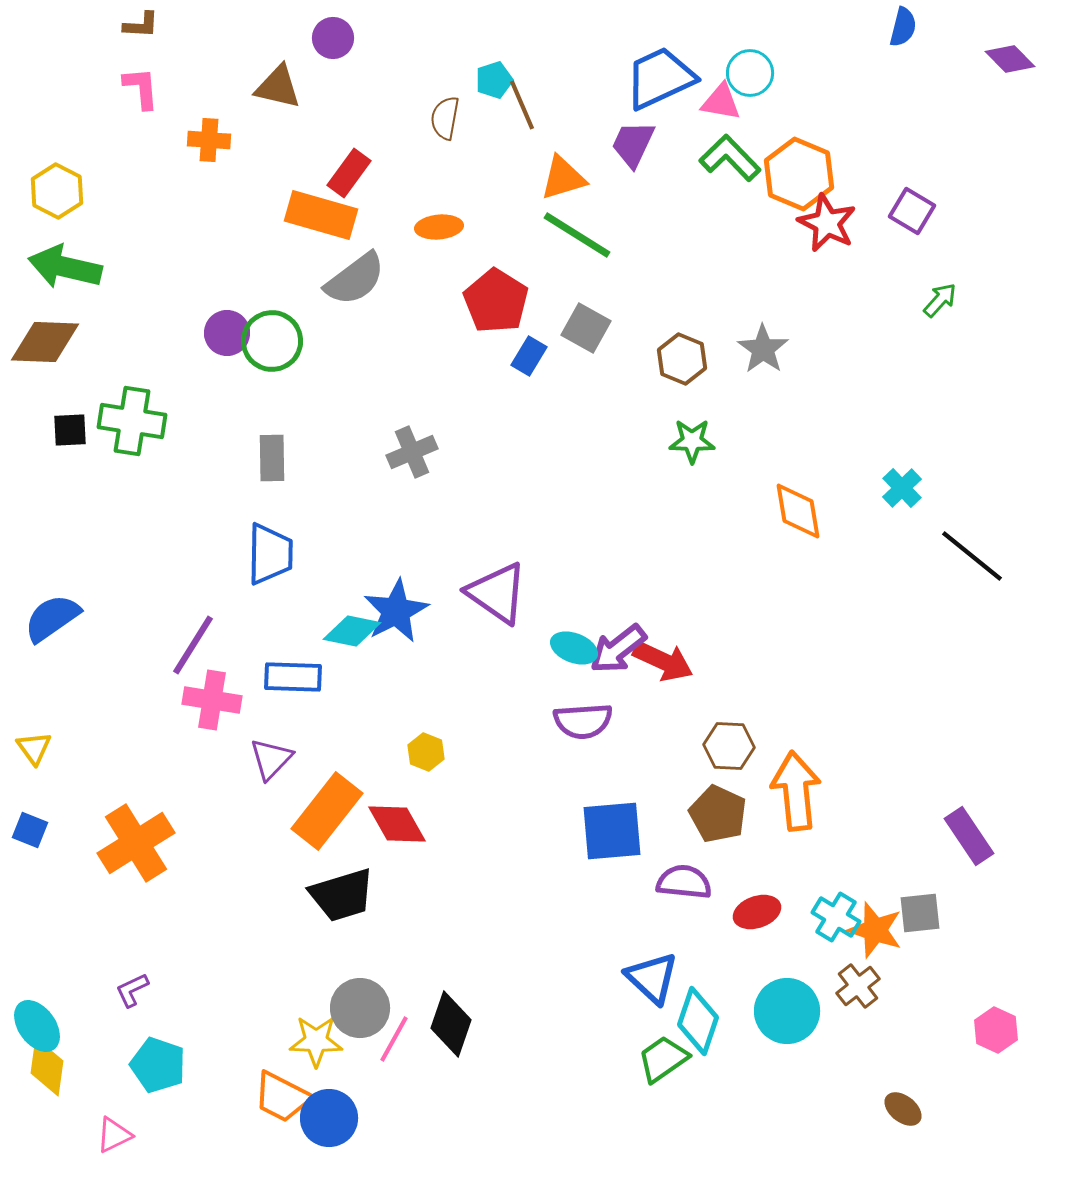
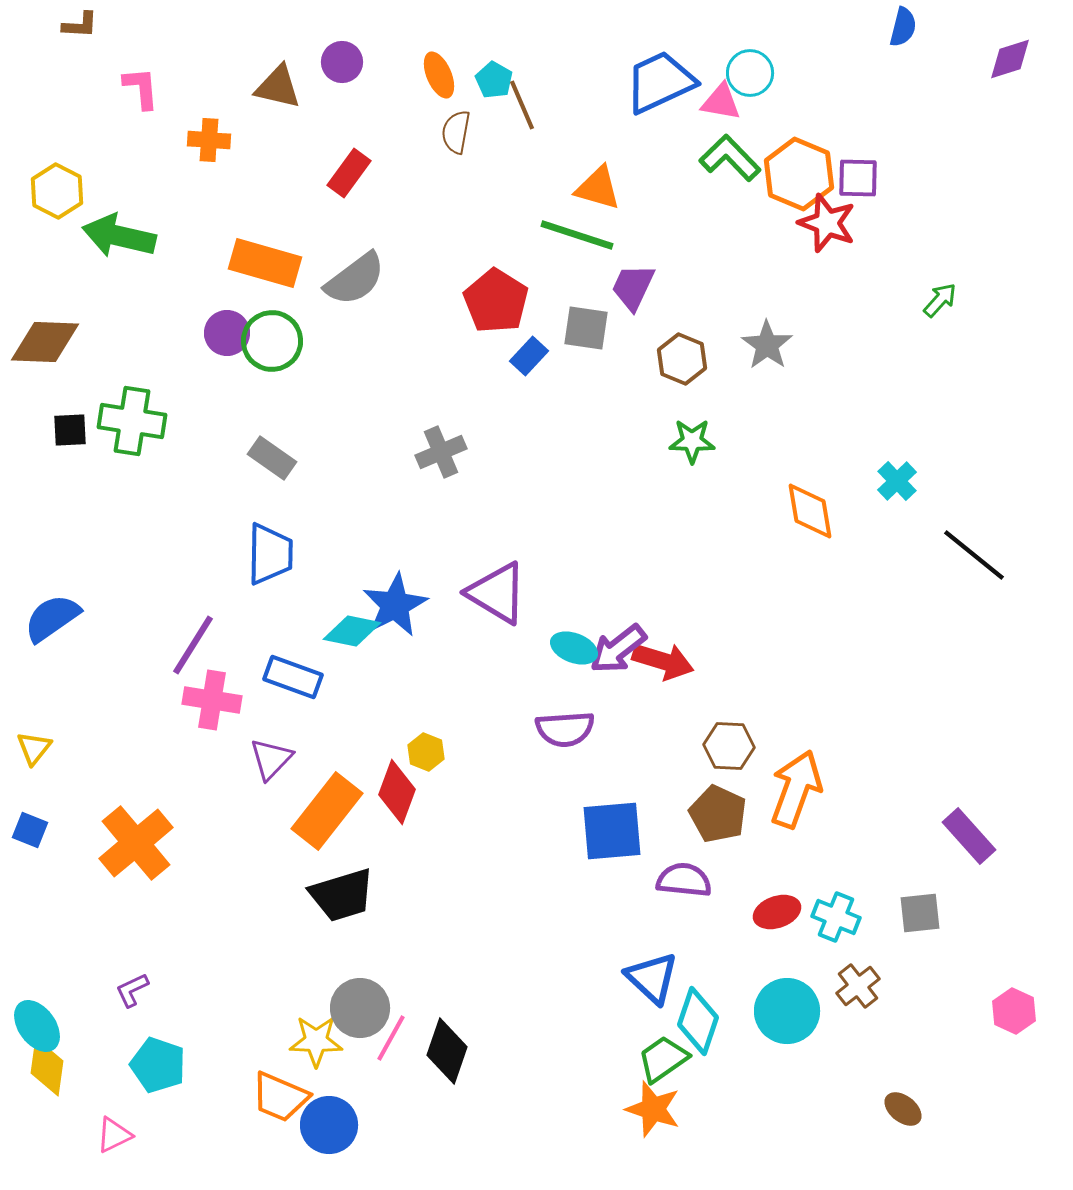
brown L-shape at (141, 25): moved 61 px left
purple circle at (333, 38): moved 9 px right, 24 px down
purple diamond at (1010, 59): rotated 63 degrees counterclockwise
blue trapezoid at (660, 78): moved 4 px down
cyan pentagon at (494, 80): rotated 24 degrees counterclockwise
brown semicircle at (445, 118): moved 11 px right, 14 px down
purple trapezoid at (633, 144): moved 143 px down
orange triangle at (563, 178): moved 35 px right, 10 px down; rotated 33 degrees clockwise
purple square at (912, 211): moved 54 px left, 33 px up; rotated 30 degrees counterclockwise
orange rectangle at (321, 215): moved 56 px left, 48 px down
red star at (827, 223): rotated 6 degrees counterclockwise
orange ellipse at (439, 227): moved 152 px up; rotated 72 degrees clockwise
green line at (577, 235): rotated 14 degrees counterclockwise
green arrow at (65, 267): moved 54 px right, 31 px up
gray square at (586, 328): rotated 21 degrees counterclockwise
gray star at (763, 349): moved 4 px right, 4 px up
blue rectangle at (529, 356): rotated 12 degrees clockwise
gray cross at (412, 452): moved 29 px right
gray rectangle at (272, 458): rotated 54 degrees counterclockwise
cyan cross at (902, 488): moved 5 px left, 7 px up
orange diamond at (798, 511): moved 12 px right
black line at (972, 556): moved 2 px right, 1 px up
purple triangle at (497, 593): rotated 4 degrees counterclockwise
blue star at (396, 611): moved 1 px left, 6 px up
red arrow at (663, 661): rotated 8 degrees counterclockwise
blue rectangle at (293, 677): rotated 18 degrees clockwise
purple semicircle at (583, 721): moved 18 px left, 8 px down
yellow triangle at (34, 748): rotated 15 degrees clockwise
orange arrow at (796, 791): moved 2 px up; rotated 26 degrees clockwise
red diamond at (397, 824): moved 32 px up; rotated 50 degrees clockwise
purple rectangle at (969, 836): rotated 8 degrees counterclockwise
orange cross at (136, 843): rotated 8 degrees counterclockwise
purple semicircle at (684, 882): moved 2 px up
red ellipse at (757, 912): moved 20 px right
cyan cross at (836, 917): rotated 9 degrees counterclockwise
orange star at (875, 930): moved 222 px left, 179 px down
black diamond at (451, 1024): moved 4 px left, 27 px down
pink hexagon at (996, 1030): moved 18 px right, 19 px up
pink line at (394, 1039): moved 3 px left, 1 px up
orange trapezoid at (282, 1097): moved 2 px left; rotated 4 degrees counterclockwise
blue circle at (329, 1118): moved 7 px down
